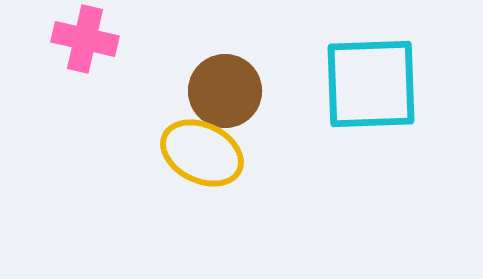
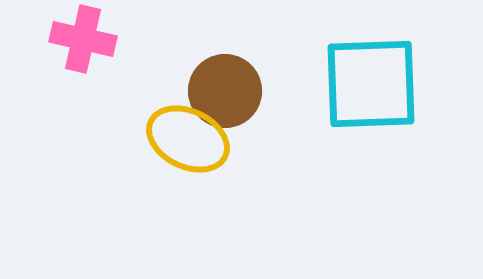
pink cross: moved 2 px left
yellow ellipse: moved 14 px left, 14 px up
